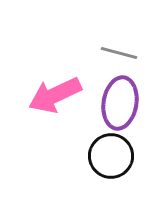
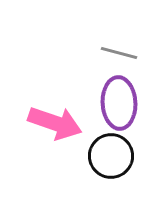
pink arrow: moved 28 px down; rotated 136 degrees counterclockwise
purple ellipse: moved 1 px left; rotated 12 degrees counterclockwise
